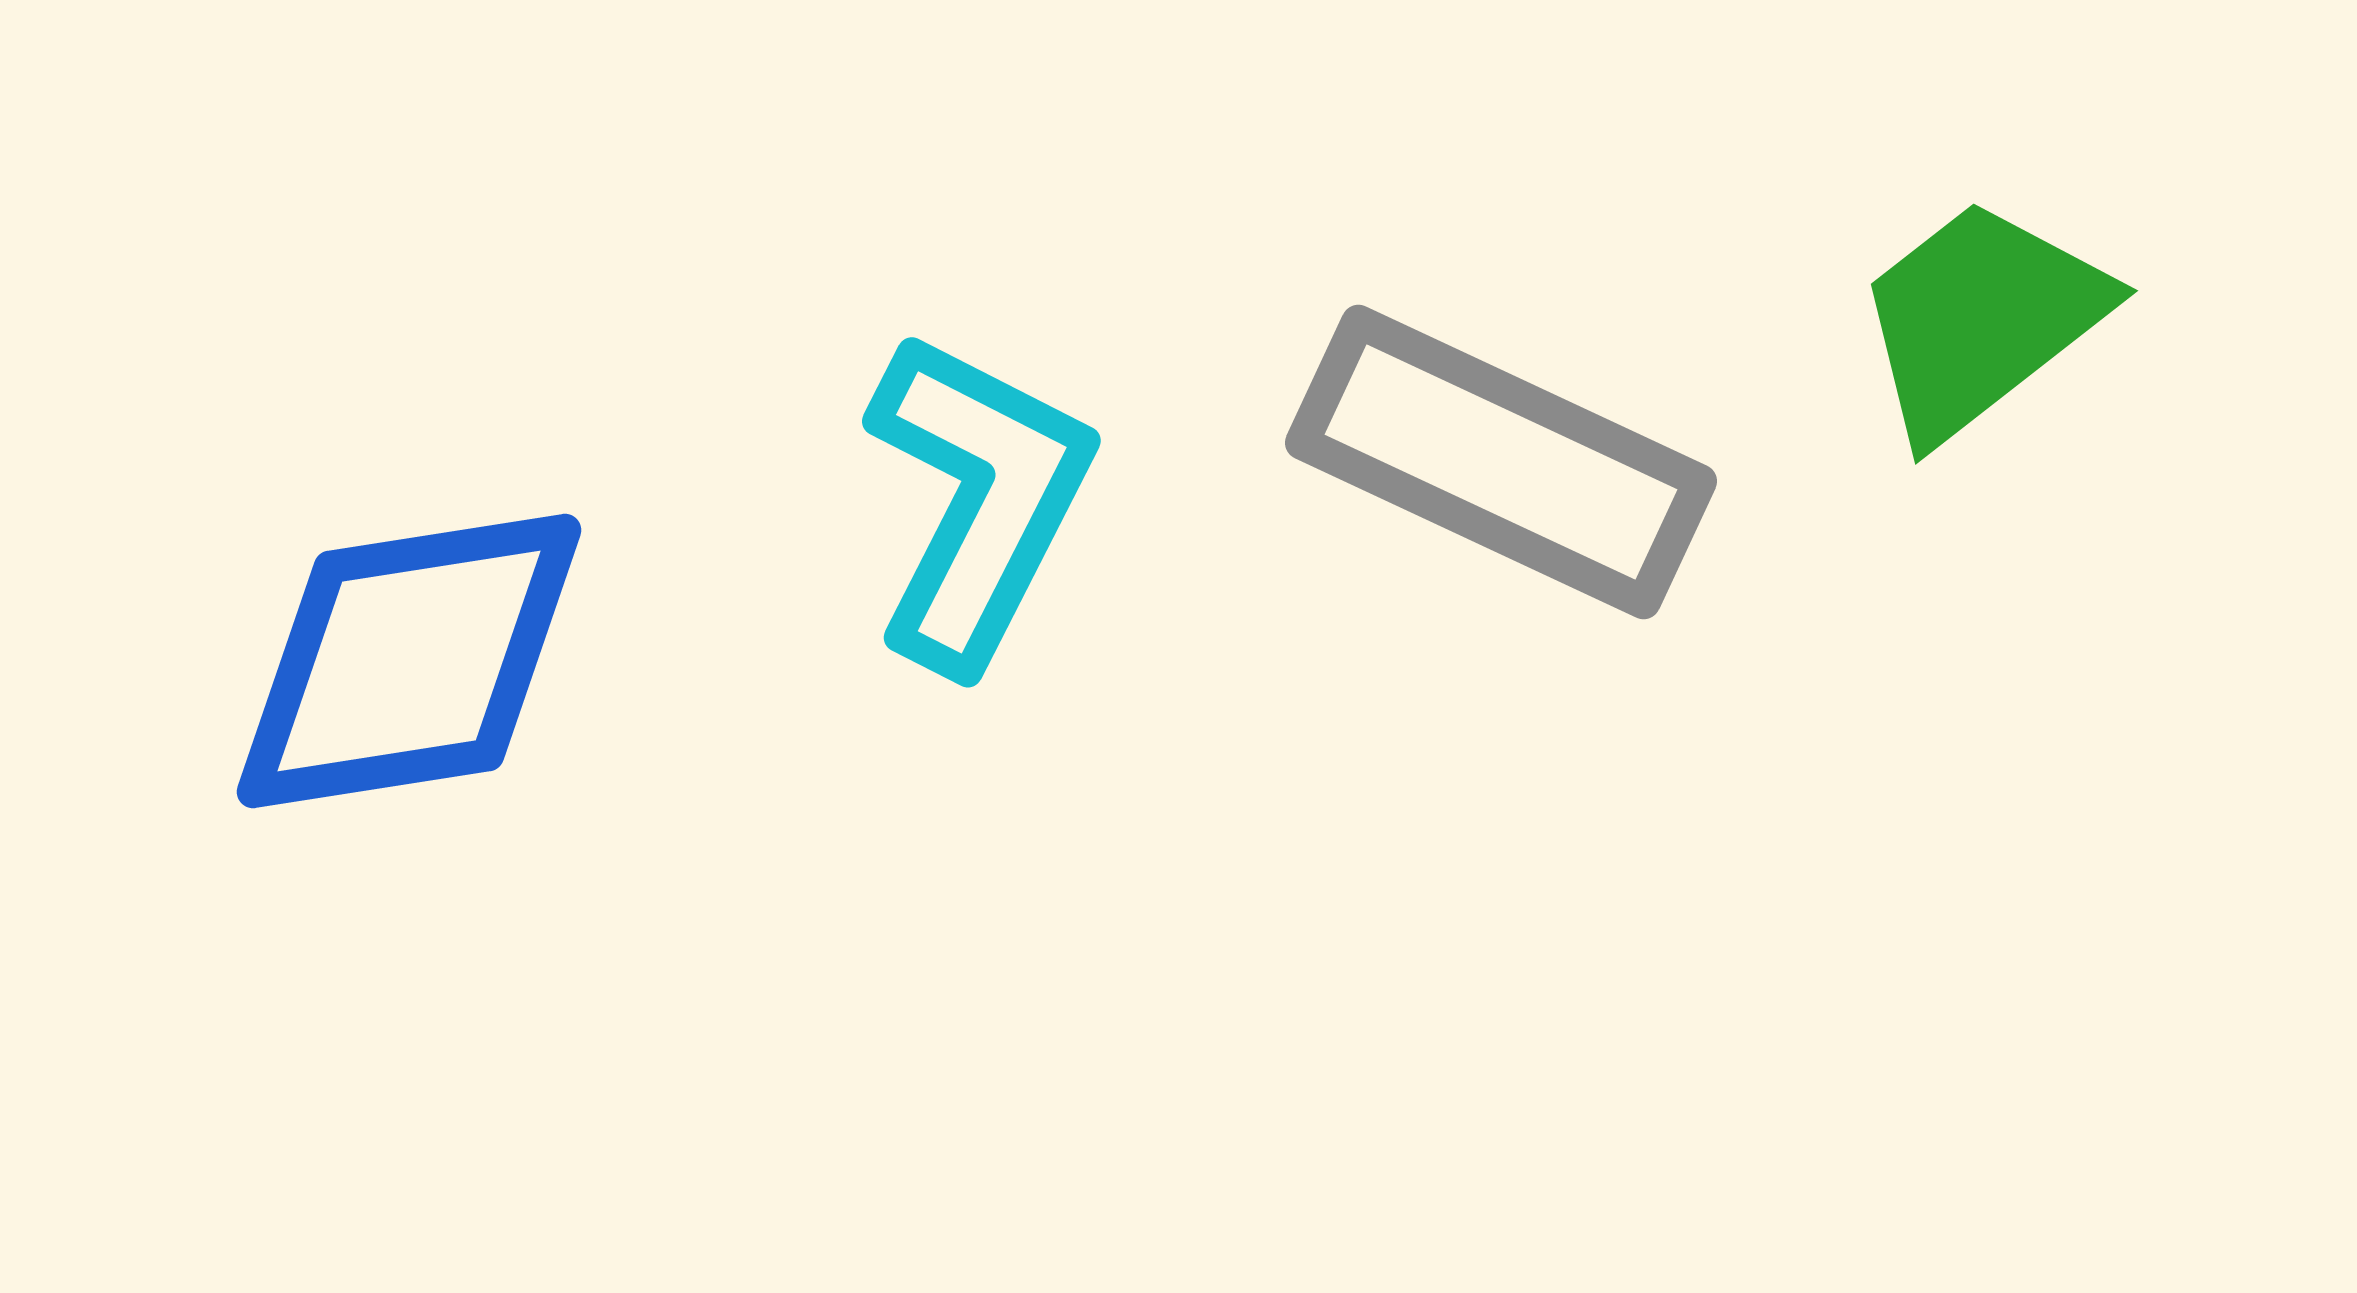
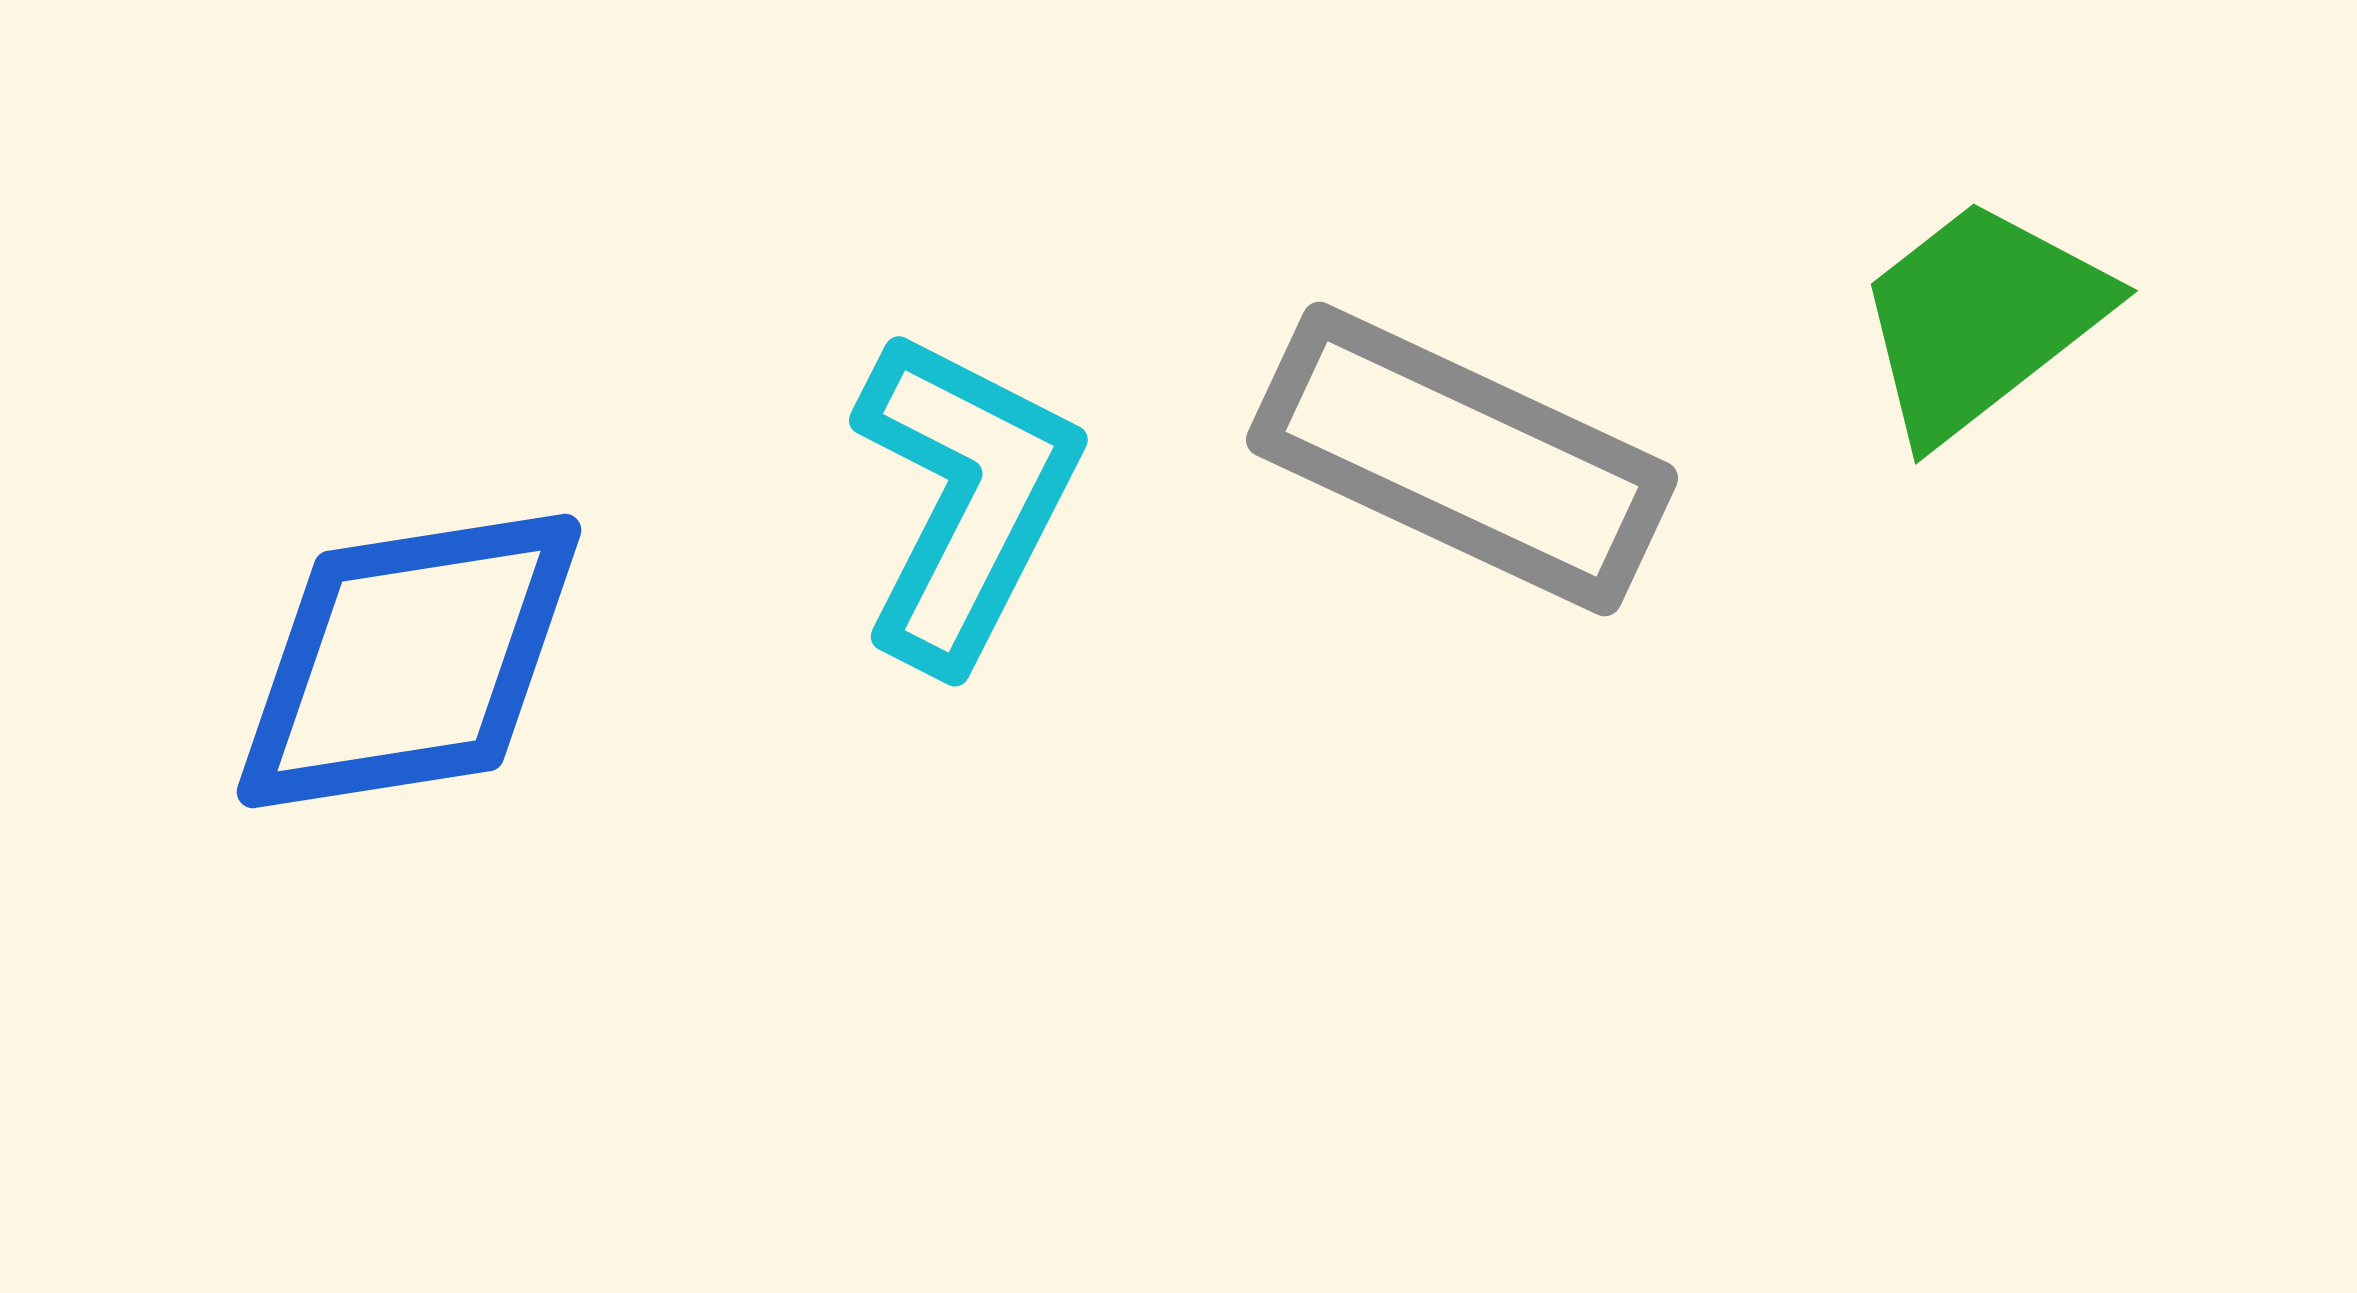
gray rectangle: moved 39 px left, 3 px up
cyan L-shape: moved 13 px left, 1 px up
